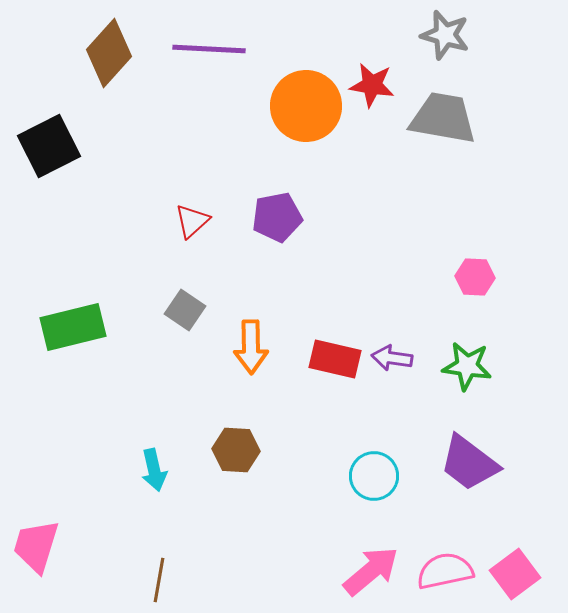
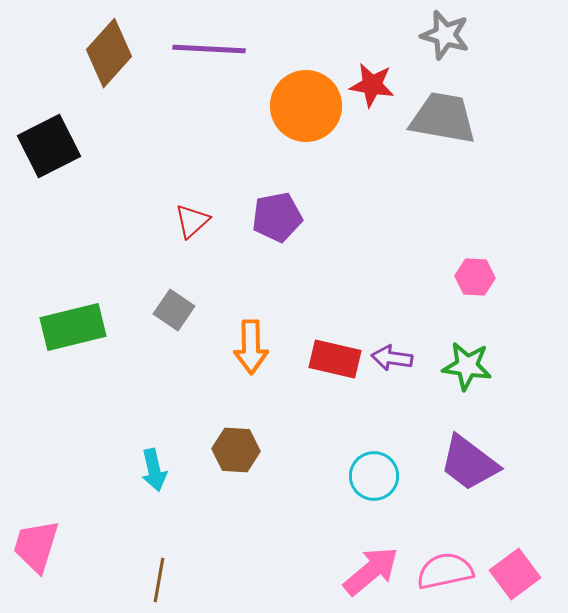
gray square: moved 11 px left
